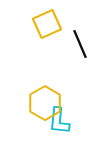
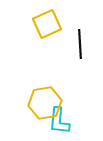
black line: rotated 20 degrees clockwise
yellow hexagon: rotated 20 degrees clockwise
